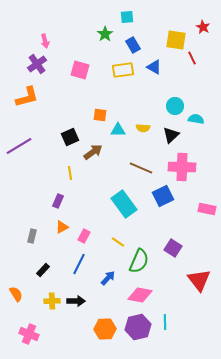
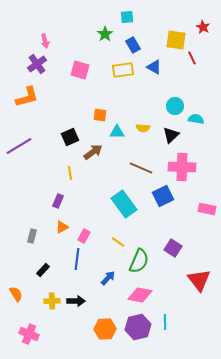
cyan triangle at (118, 130): moved 1 px left, 2 px down
blue line at (79, 264): moved 2 px left, 5 px up; rotated 20 degrees counterclockwise
